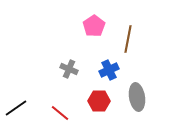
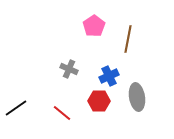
blue cross: moved 6 px down
red line: moved 2 px right
